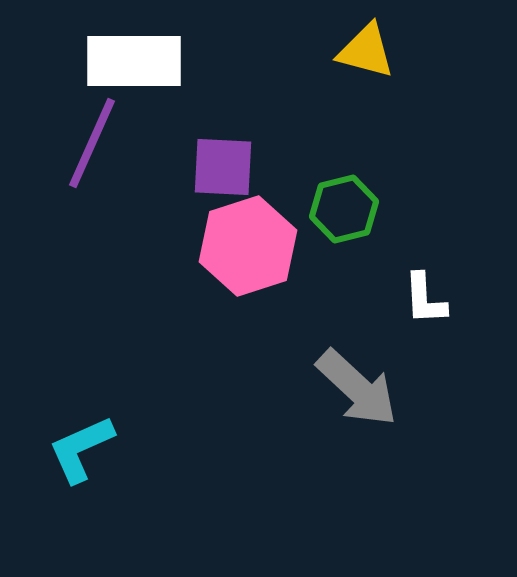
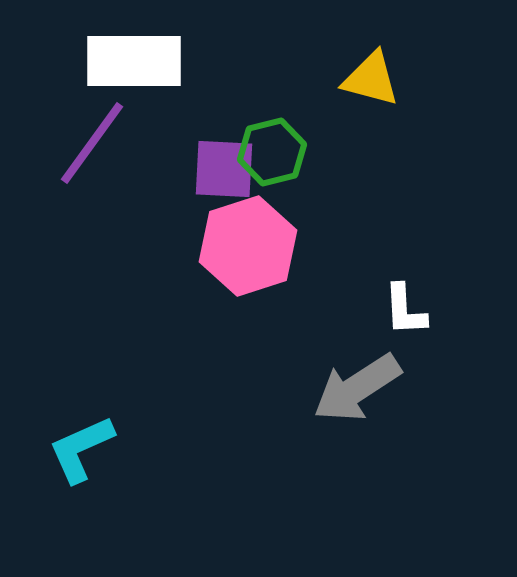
yellow triangle: moved 5 px right, 28 px down
purple line: rotated 12 degrees clockwise
purple square: moved 1 px right, 2 px down
green hexagon: moved 72 px left, 57 px up
white L-shape: moved 20 px left, 11 px down
gray arrow: rotated 104 degrees clockwise
